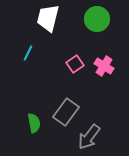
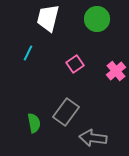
pink cross: moved 12 px right, 5 px down; rotated 18 degrees clockwise
gray arrow: moved 4 px right, 1 px down; rotated 60 degrees clockwise
